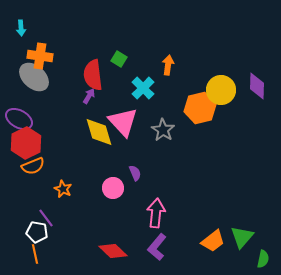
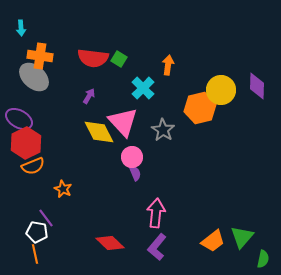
red semicircle: moved 17 px up; rotated 76 degrees counterclockwise
yellow diamond: rotated 12 degrees counterclockwise
pink circle: moved 19 px right, 31 px up
red diamond: moved 3 px left, 8 px up
